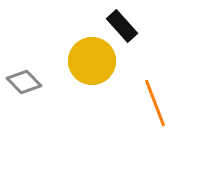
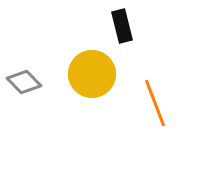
black rectangle: rotated 28 degrees clockwise
yellow circle: moved 13 px down
